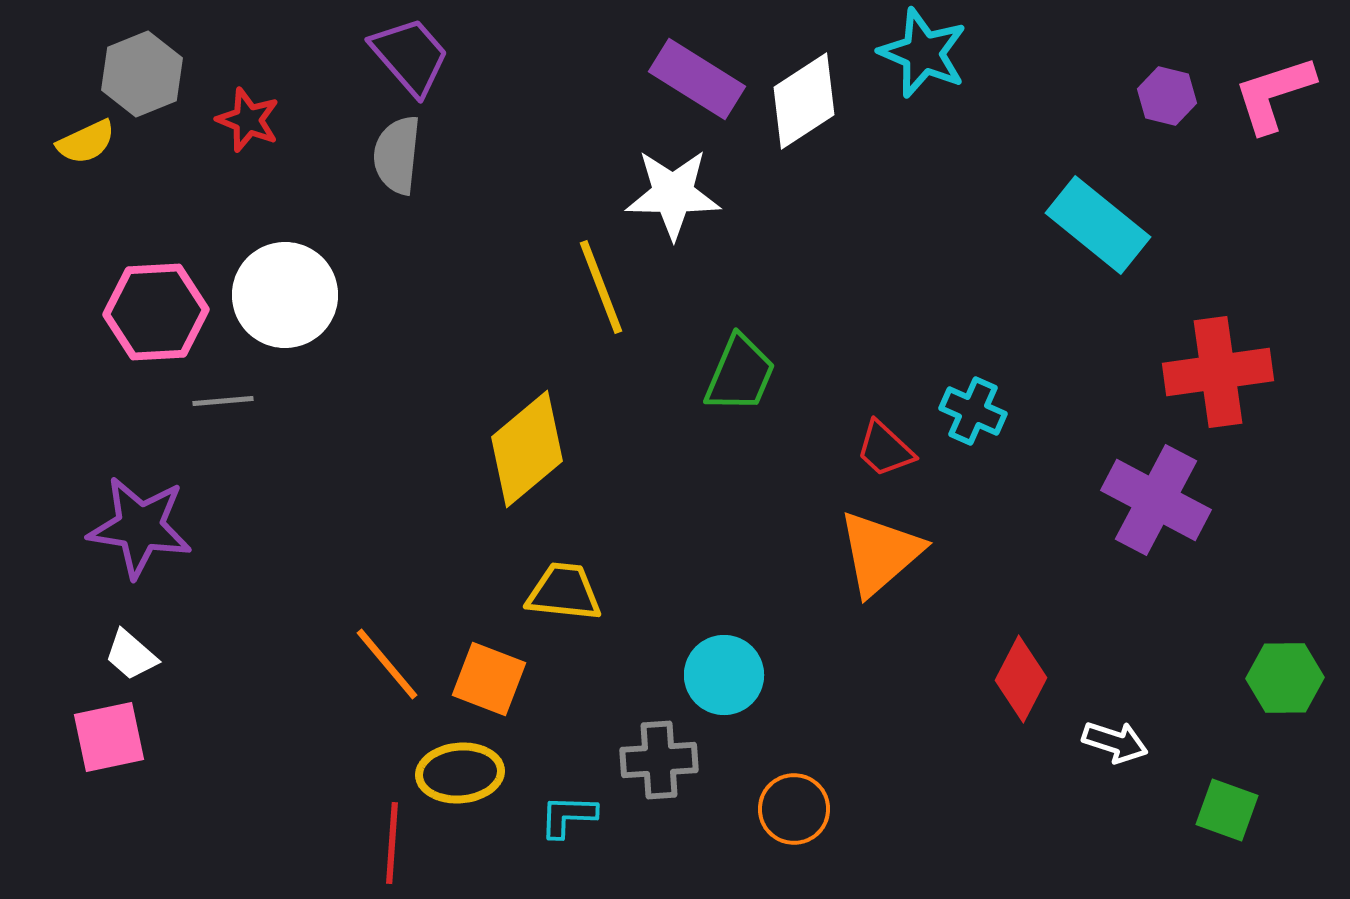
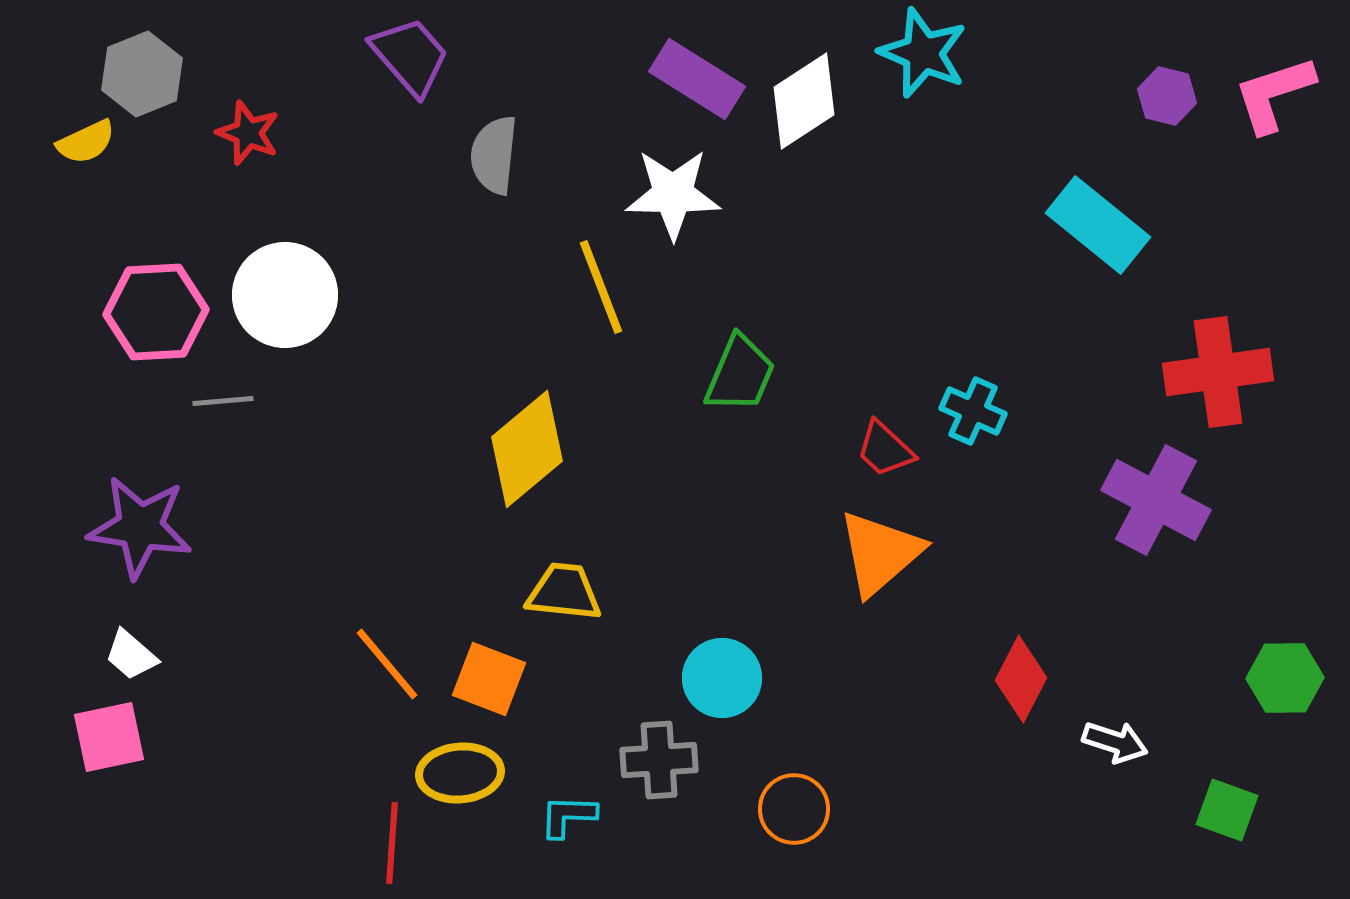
red star: moved 13 px down
gray semicircle: moved 97 px right
cyan circle: moved 2 px left, 3 px down
